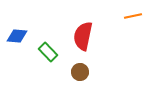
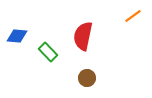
orange line: rotated 24 degrees counterclockwise
brown circle: moved 7 px right, 6 px down
